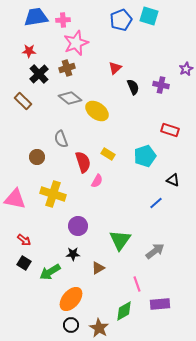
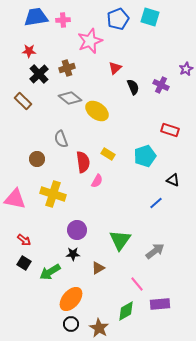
cyan square: moved 1 px right, 1 px down
blue pentagon: moved 3 px left, 1 px up
pink star: moved 14 px right, 2 px up
purple cross: rotated 14 degrees clockwise
brown circle: moved 2 px down
red semicircle: rotated 10 degrees clockwise
purple circle: moved 1 px left, 4 px down
pink line: rotated 21 degrees counterclockwise
green diamond: moved 2 px right
black circle: moved 1 px up
